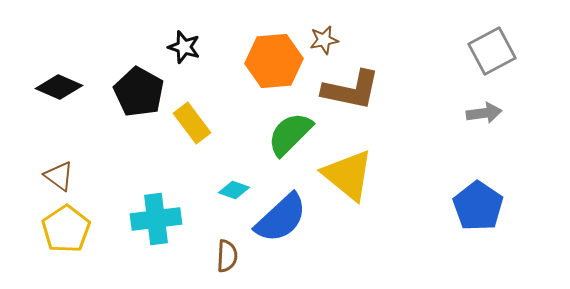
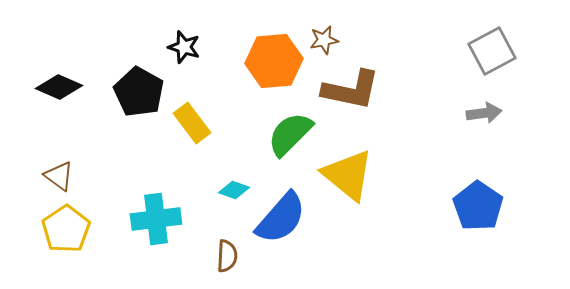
blue semicircle: rotated 6 degrees counterclockwise
